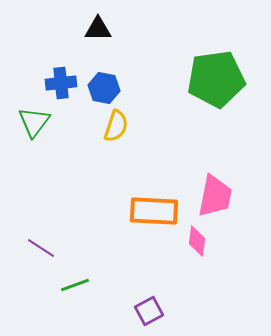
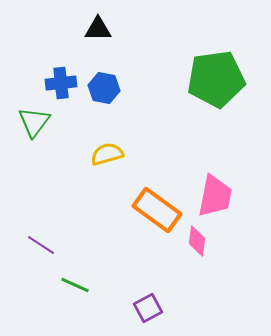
yellow semicircle: moved 9 px left, 28 px down; rotated 124 degrees counterclockwise
orange rectangle: moved 3 px right, 1 px up; rotated 33 degrees clockwise
purple line: moved 3 px up
green line: rotated 44 degrees clockwise
purple square: moved 1 px left, 3 px up
